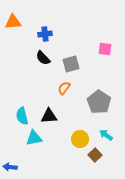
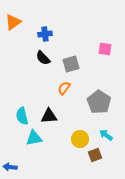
orange triangle: rotated 30 degrees counterclockwise
brown square: rotated 24 degrees clockwise
